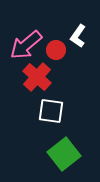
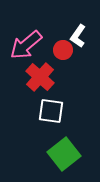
red circle: moved 7 px right
red cross: moved 3 px right
